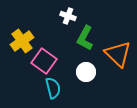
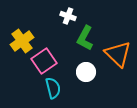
pink square: rotated 20 degrees clockwise
